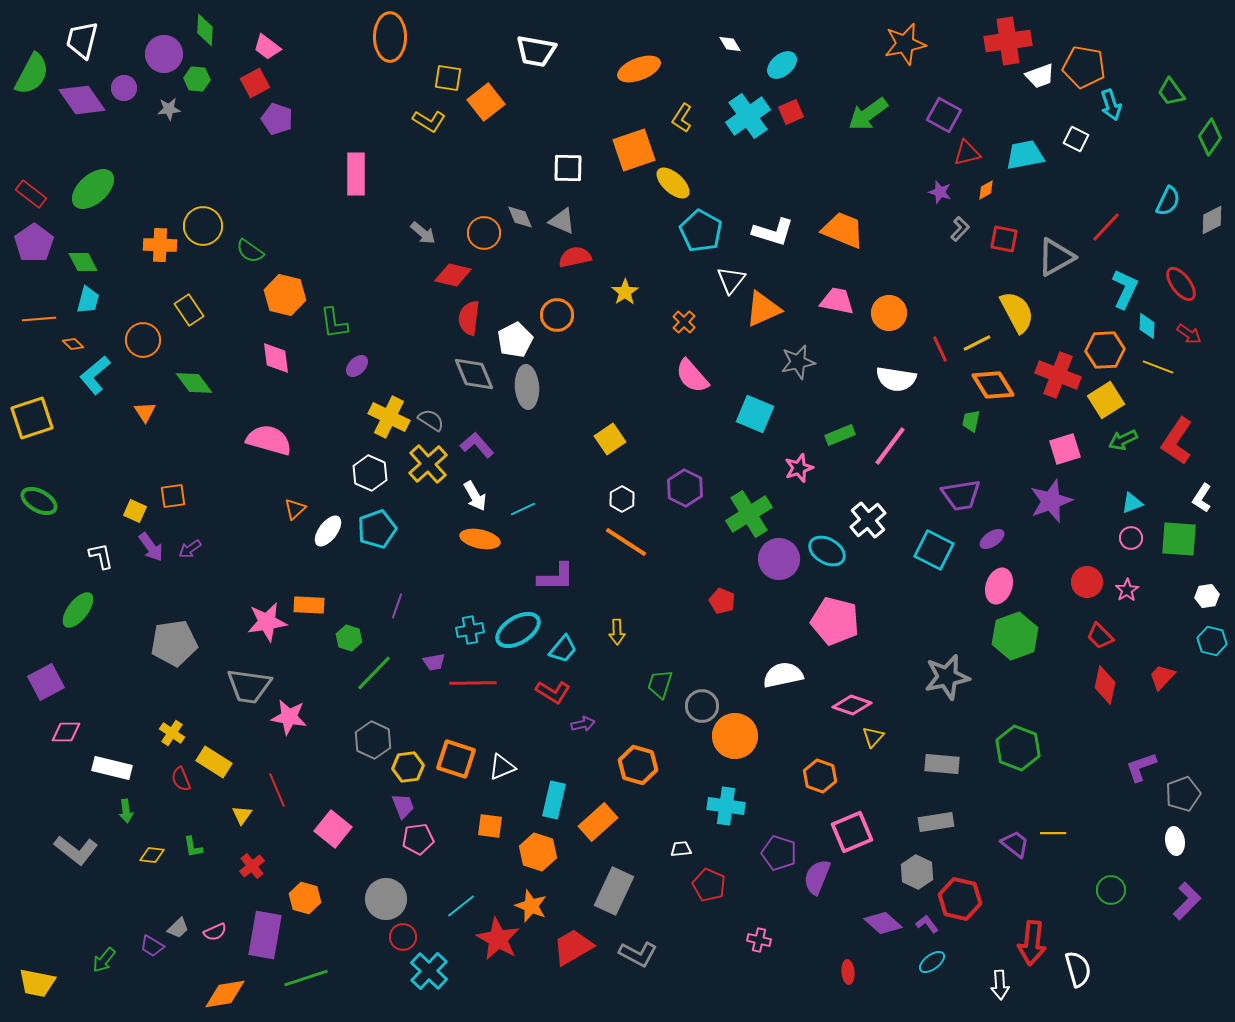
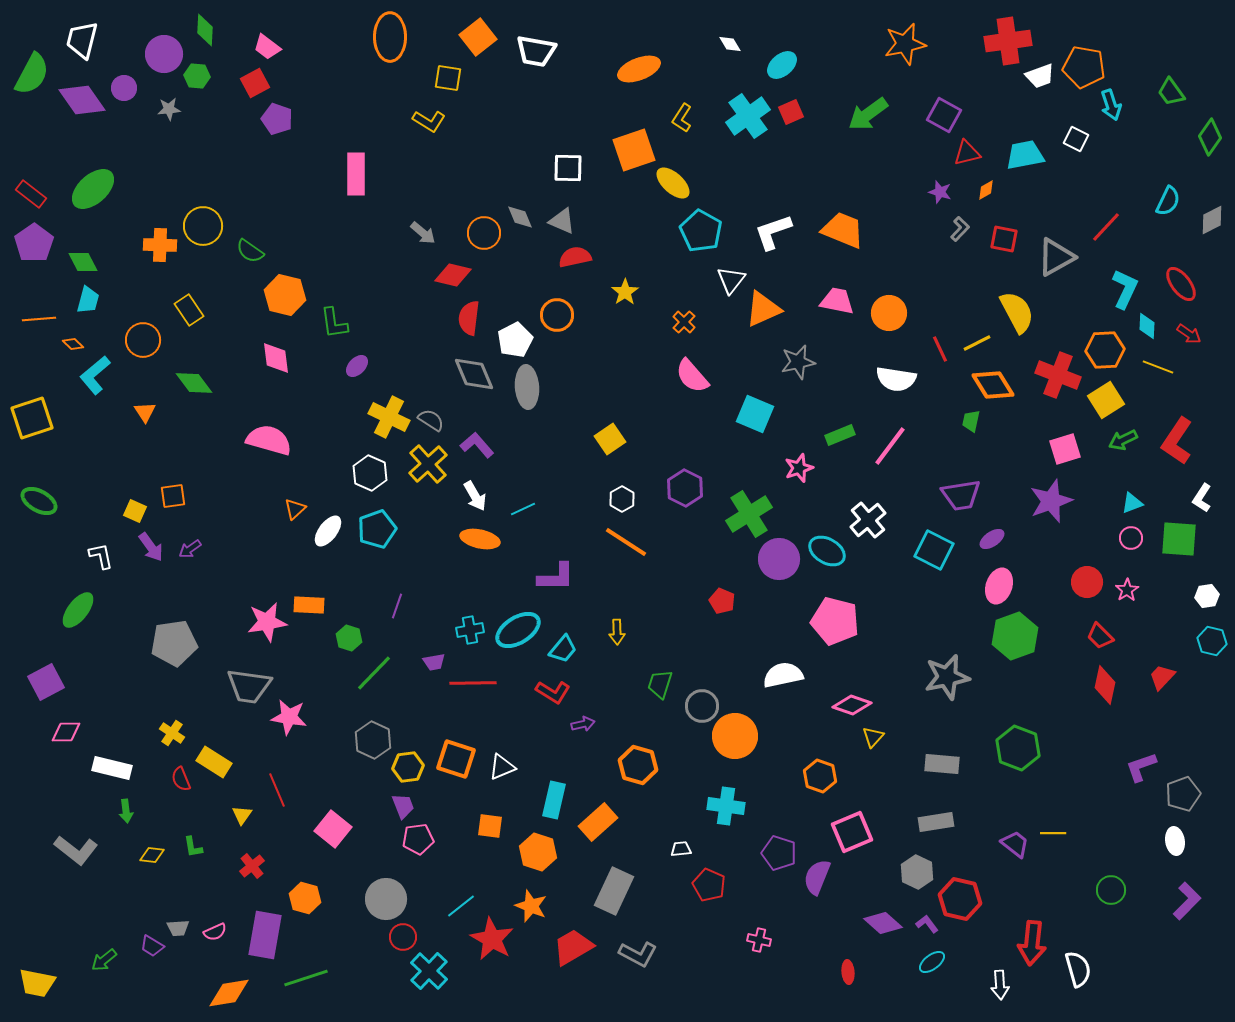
green hexagon at (197, 79): moved 3 px up
orange square at (486, 102): moved 8 px left, 65 px up
white L-shape at (773, 232): rotated 144 degrees clockwise
gray trapezoid at (178, 928): rotated 40 degrees clockwise
red star at (498, 939): moved 6 px left
green arrow at (104, 960): rotated 12 degrees clockwise
orange diamond at (225, 994): moved 4 px right, 1 px up
